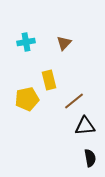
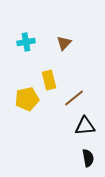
brown line: moved 3 px up
black semicircle: moved 2 px left
